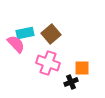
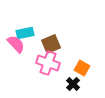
brown square: moved 10 px down; rotated 18 degrees clockwise
orange square: rotated 28 degrees clockwise
black cross: moved 2 px right, 2 px down; rotated 24 degrees counterclockwise
